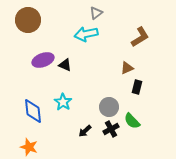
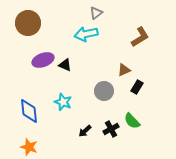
brown circle: moved 3 px down
brown triangle: moved 3 px left, 2 px down
black rectangle: rotated 16 degrees clockwise
cyan star: rotated 12 degrees counterclockwise
gray circle: moved 5 px left, 16 px up
blue diamond: moved 4 px left
